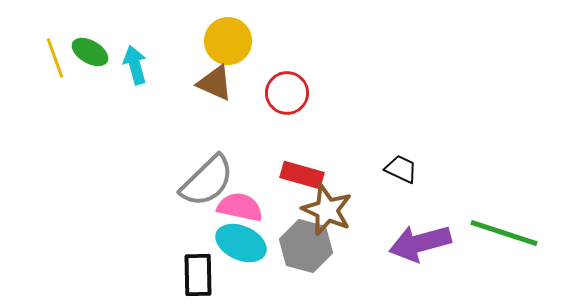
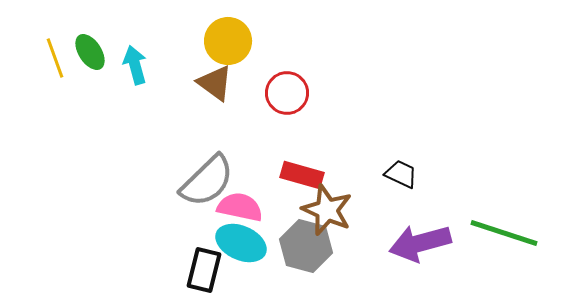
green ellipse: rotated 27 degrees clockwise
brown triangle: rotated 12 degrees clockwise
black trapezoid: moved 5 px down
black rectangle: moved 6 px right, 5 px up; rotated 15 degrees clockwise
